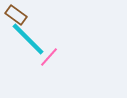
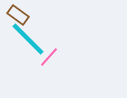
brown rectangle: moved 2 px right
